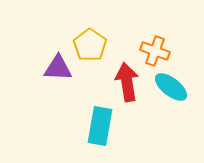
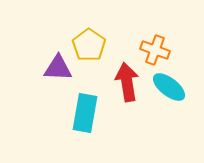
yellow pentagon: moved 1 px left
orange cross: moved 1 px up
cyan ellipse: moved 2 px left
cyan rectangle: moved 15 px left, 13 px up
